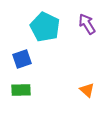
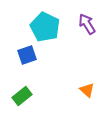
blue square: moved 5 px right, 4 px up
green rectangle: moved 1 px right, 6 px down; rotated 36 degrees counterclockwise
